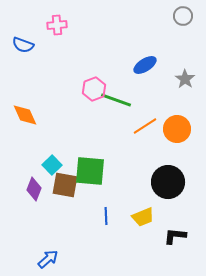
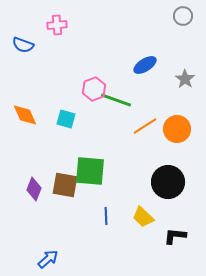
cyan square: moved 14 px right, 46 px up; rotated 30 degrees counterclockwise
yellow trapezoid: rotated 65 degrees clockwise
